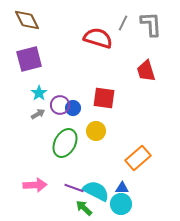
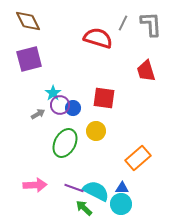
brown diamond: moved 1 px right, 1 px down
cyan star: moved 14 px right
